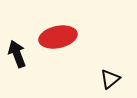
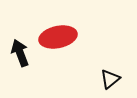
black arrow: moved 3 px right, 1 px up
